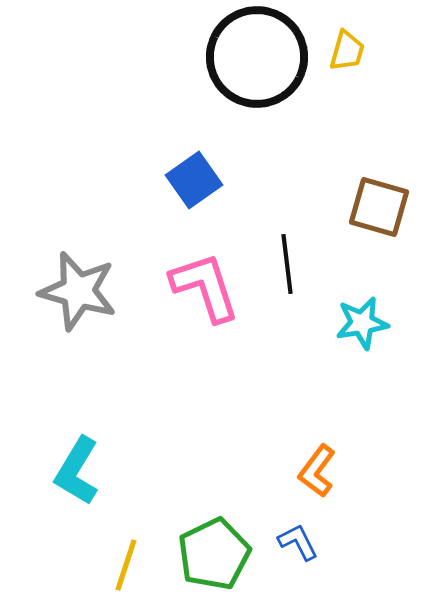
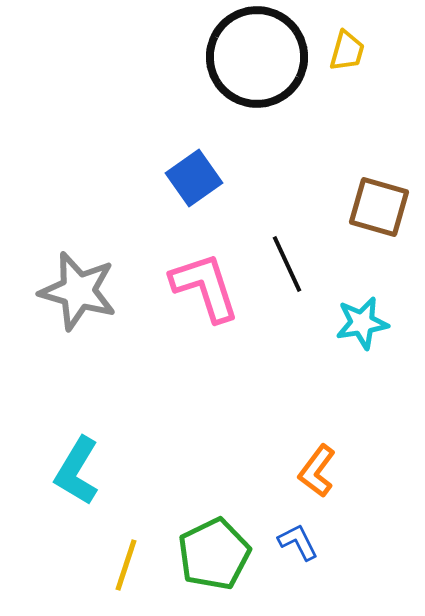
blue square: moved 2 px up
black line: rotated 18 degrees counterclockwise
